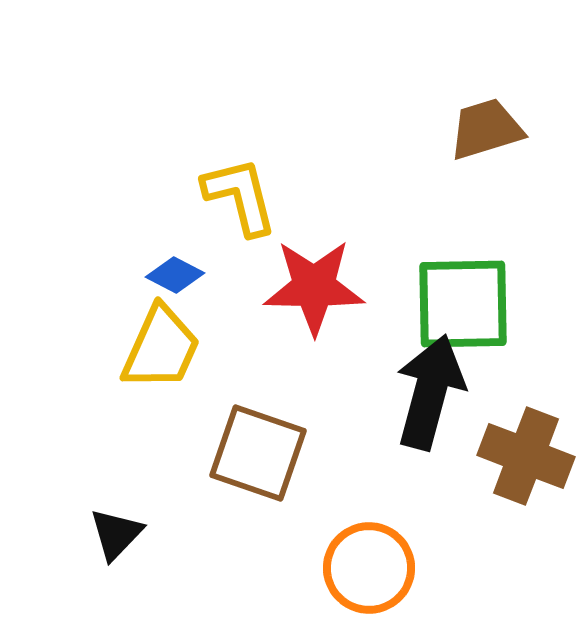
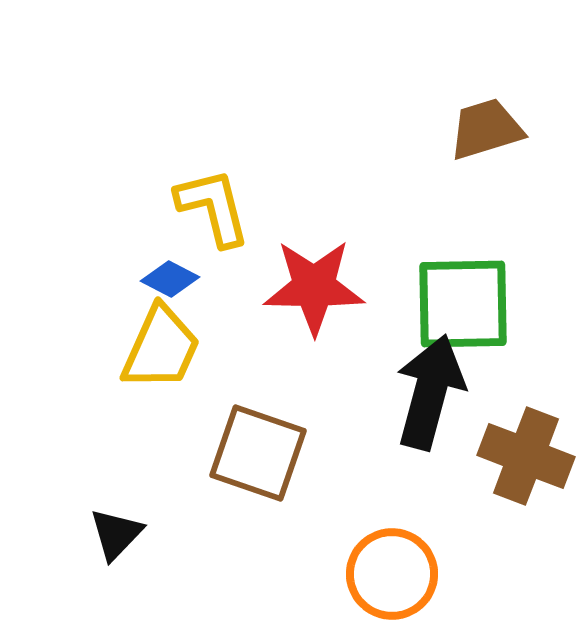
yellow L-shape: moved 27 px left, 11 px down
blue diamond: moved 5 px left, 4 px down
orange circle: moved 23 px right, 6 px down
